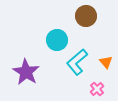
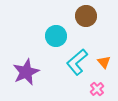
cyan circle: moved 1 px left, 4 px up
orange triangle: moved 2 px left
purple star: rotated 16 degrees clockwise
